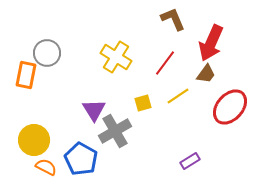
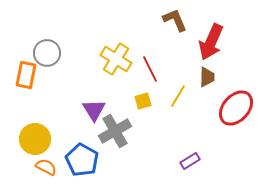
brown L-shape: moved 2 px right, 1 px down
red arrow: moved 1 px up
yellow cross: moved 2 px down
red line: moved 15 px left, 6 px down; rotated 64 degrees counterclockwise
brown trapezoid: moved 1 px right, 3 px down; rotated 35 degrees counterclockwise
yellow line: rotated 25 degrees counterclockwise
yellow square: moved 2 px up
red ellipse: moved 6 px right, 1 px down
yellow circle: moved 1 px right, 1 px up
blue pentagon: moved 1 px right, 1 px down
